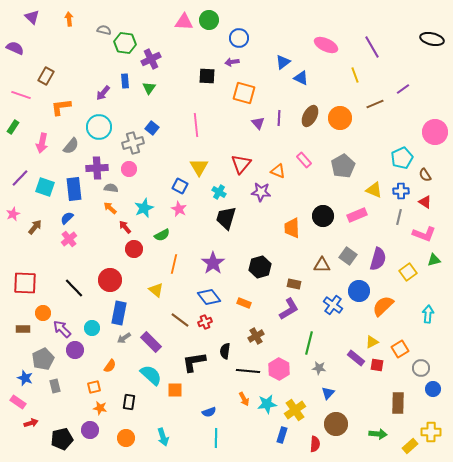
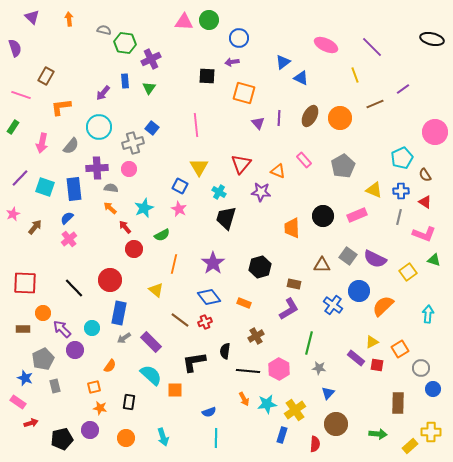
purple line at (372, 47): rotated 15 degrees counterclockwise
purple semicircle at (15, 48): rotated 48 degrees clockwise
purple semicircle at (378, 259): moved 3 px left; rotated 100 degrees clockwise
green triangle at (434, 260): rotated 32 degrees clockwise
